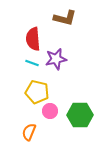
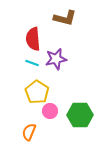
yellow pentagon: rotated 20 degrees clockwise
